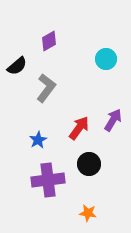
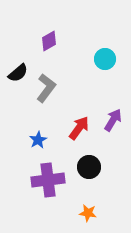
cyan circle: moved 1 px left
black semicircle: moved 1 px right, 7 px down
black circle: moved 3 px down
